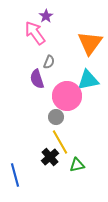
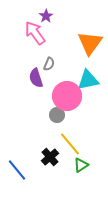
gray semicircle: moved 2 px down
purple semicircle: moved 1 px left, 1 px up
gray circle: moved 1 px right, 2 px up
yellow line: moved 10 px right, 2 px down; rotated 10 degrees counterclockwise
green triangle: moved 4 px right; rotated 21 degrees counterclockwise
blue line: moved 2 px right, 5 px up; rotated 25 degrees counterclockwise
